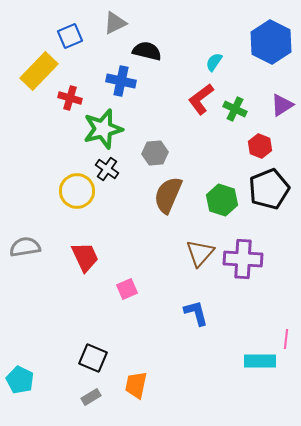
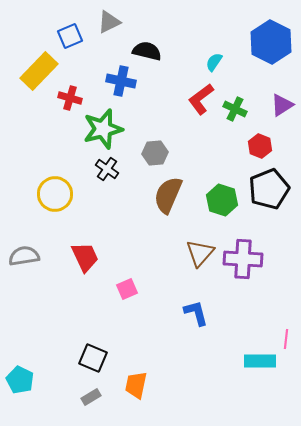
gray triangle: moved 6 px left, 1 px up
yellow circle: moved 22 px left, 3 px down
gray semicircle: moved 1 px left, 9 px down
